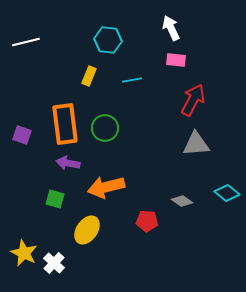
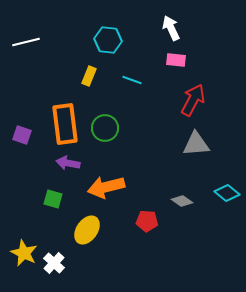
cyan line: rotated 30 degrees clockwise
green square: moved 2 px left
